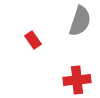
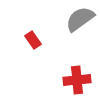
gray semicircle: moved 2 px up; rotated 144 degrees counterclockwise
